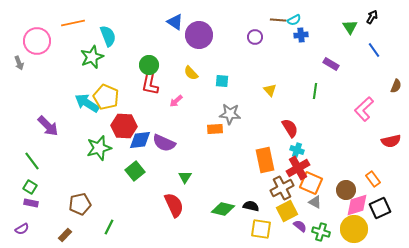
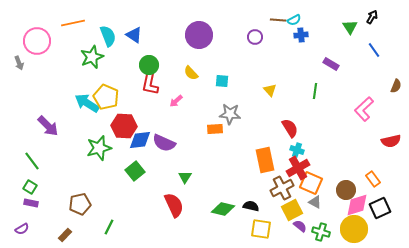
blue triangle at (175, 22): moved 41 px left, 13 px down
yellow square at (287, 211): moved 5 px right, 1 px up
